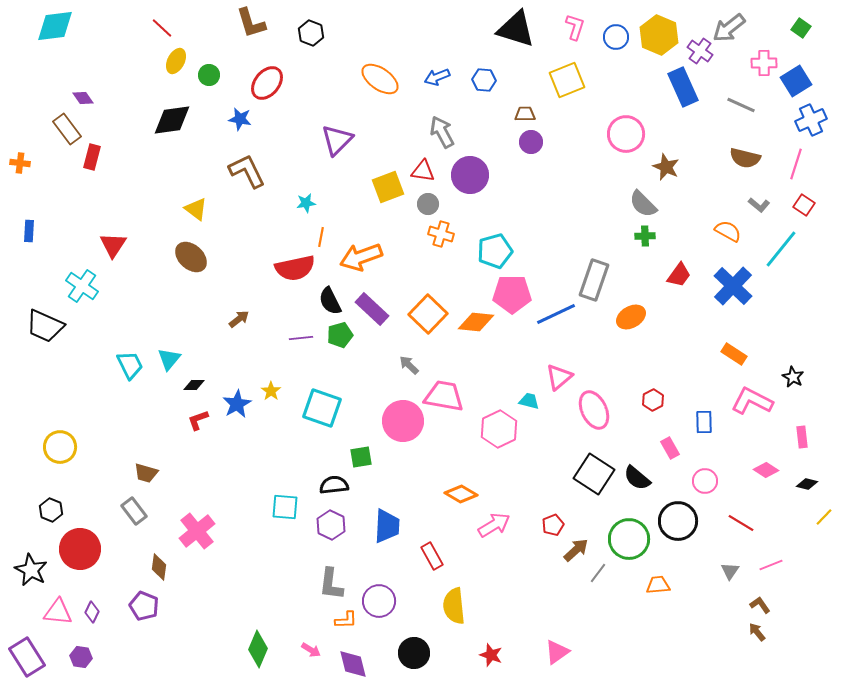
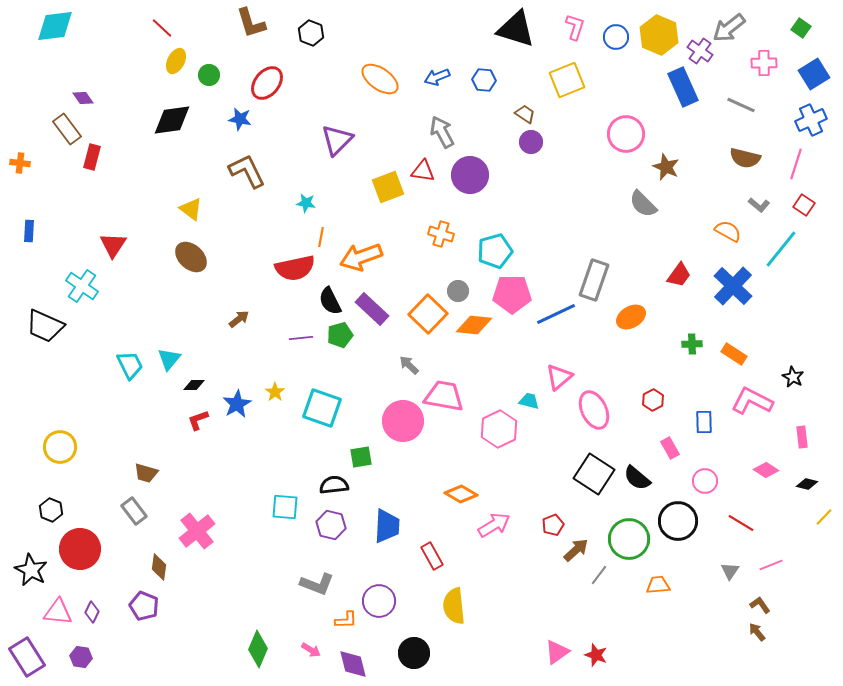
blue square at (796, 81): moved 18 px right, 7 px up
brown trapezoid at (525, 114): rotated 35 degrees clockwise
cyan star at (306, 203): rotated 18 degrees clockwise
gray circle at (428, 204): moved 30 px right, 87 px down
yellow triangle at (196, 209): moved 5 px left
green cross at (645, 236): moved 47 px right, 108 px down
orange diamond at (476, 322): moved 2 px left, 3 px down
yellow star at (271, 391): moved 4 px right, 1 px down
purple hexagon at (331, 525): rotated 12 degrees counterclockwise
gray line at (598, 573): moved 1 px right, 2 px down
gray L-shape at (331, 584): moved 14 px left; rotated 76 degrees counterclockwise
red star at (491, 655): moved 105 px right
